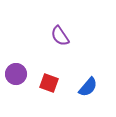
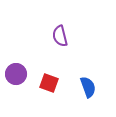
purple semicircle: rotated 20 degrees clockwise
blue semicircle: rotated 60 degrees counterclockwise
